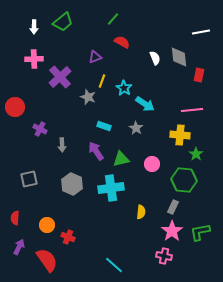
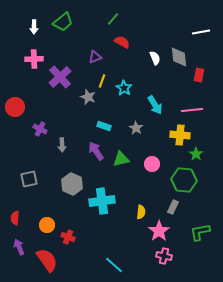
cyan arrow at (145, 104): moved 10 px right, 1 px down; rotated 24 degrees clockwise
cyan cross at (111, 188): moved 9 px left, 13 px down
pink star at (172, 231): moved 13 px left
purple arrow at (19, 247): rotated 49 degrees counterclockwise
